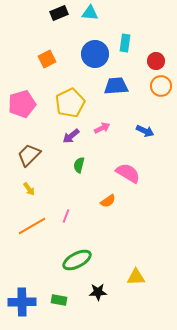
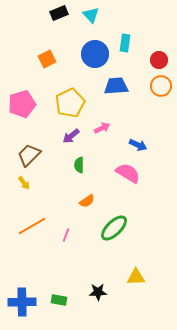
cyan triangle: moved 1 px right, 2 px down; rotated 42 degrees clockwise
red circle: moved 3 px right, 1 px up
blue arrow: moved 7 px left, 14 px down
green semicircle: rotated 14 degrees counterclockwise
yellow arrow: moved 5 px left, 6 px up
orange semicircle: moved 21 px left
pink line: moved 19 px down
green ellipse: moved 37 px right, 32 px up; rotated 16 degrees counterclockwise
